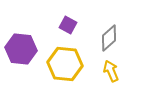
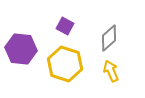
purple square: moved 3 px left, 1 px down
yellow hexagon: rotated 12 degrees clockwise
